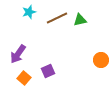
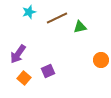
green triangle: moved 7 px down
